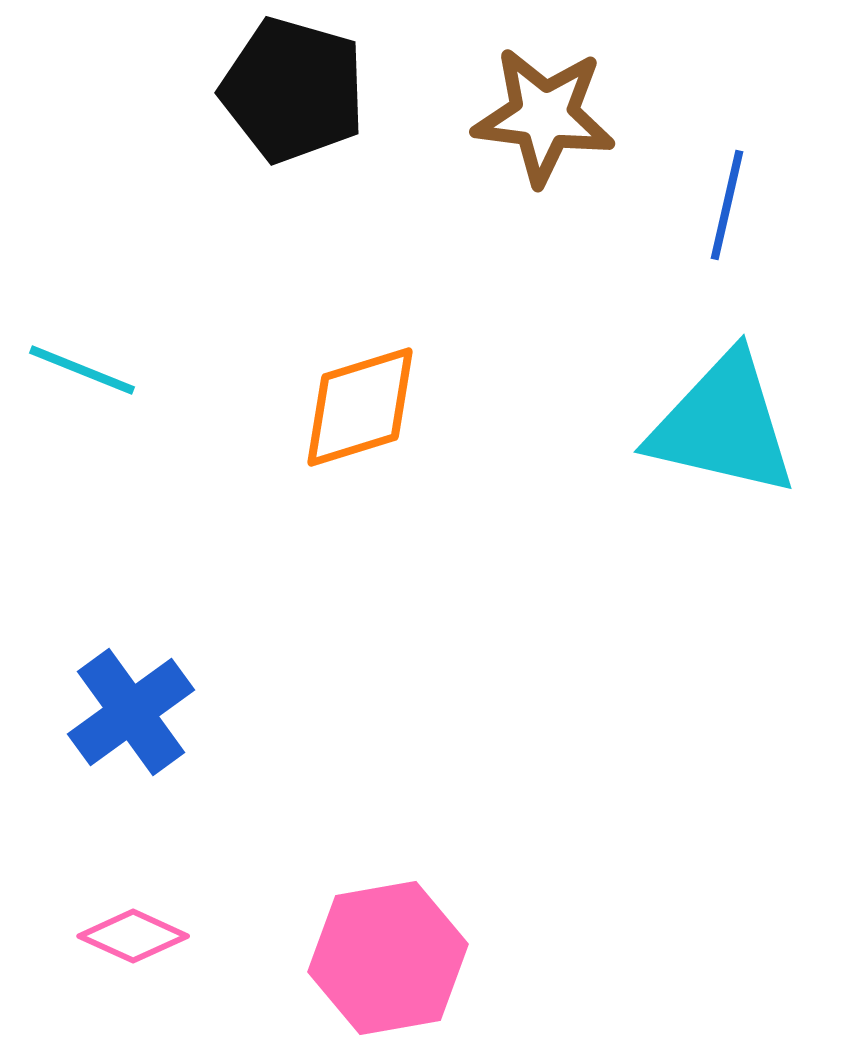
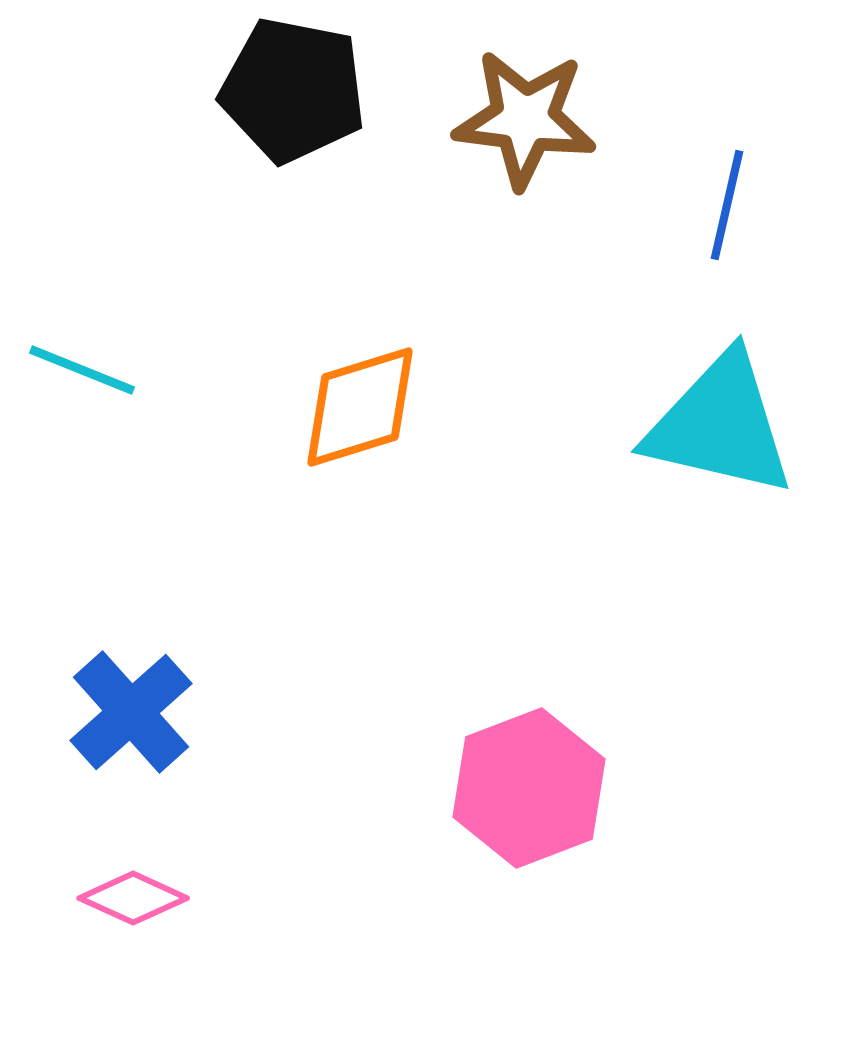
black pentagon: rotated 5 degrees counterclockwise
brown star: moved 19 px left, 3 px down
cyan triangle: moved 3 px left
blue cross: rotated 6 degrees counterclockwise
pink diamond: moved 38 px up
pink hexagon: moved 141 px right, 170 px up; rotated 11 degrees counterclockwise
